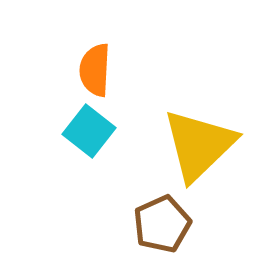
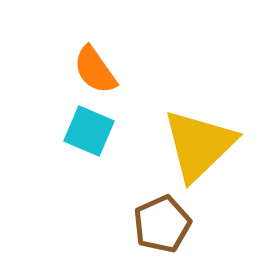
orange semicircle: rotated 38 degrees counterclockwise
cyan square: rotated 15 degrees counterclockwise
